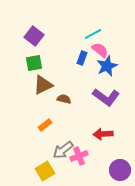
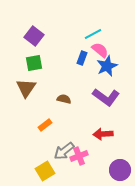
brown triangle: moved 17 px left, 3 px down; rotated 30 degrees counterclockwise
gray arrow: moved 1 px right, 1 px down
